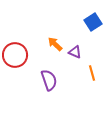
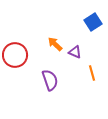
purple semicircle: moved 1 px right
